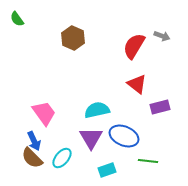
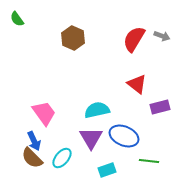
red semicircle: moved 7 px up
green line: moved 1 px right
